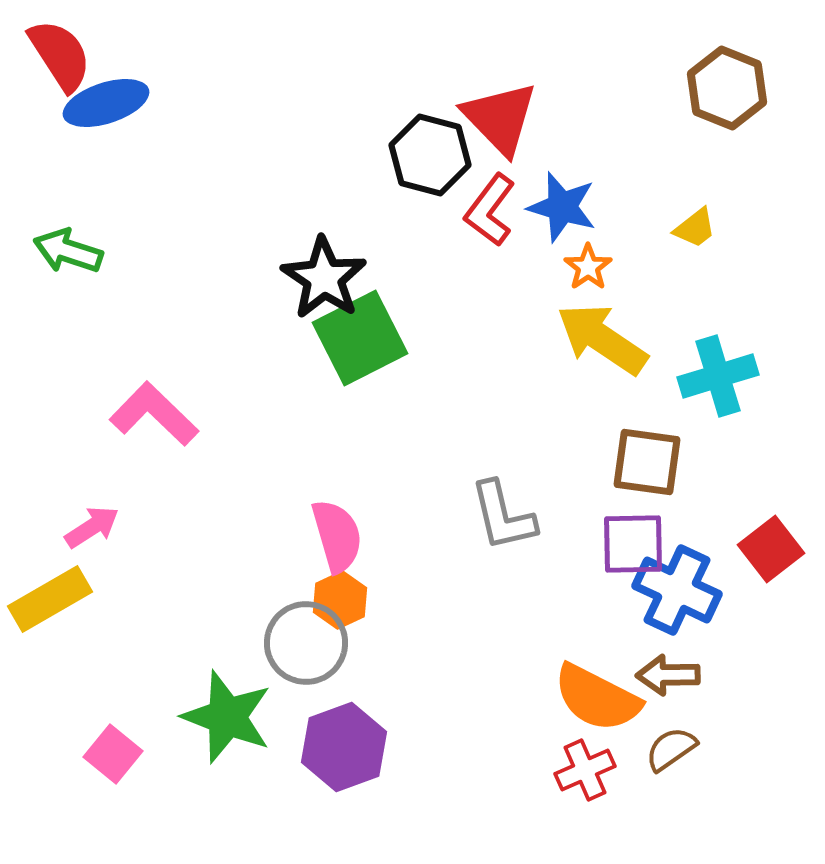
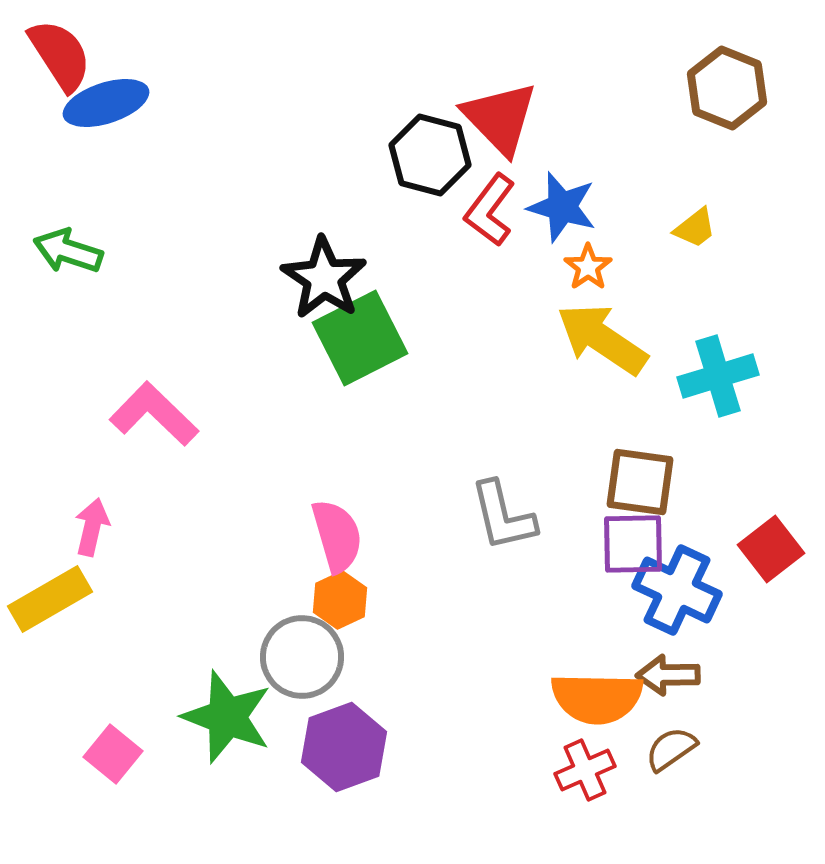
brown square: moved 7 px left, 20 px down
pink arrow: rotated 44 degrees counterclockwise
gray circle: moved 4 px left, 14 px down
orange semicircle: rotated 26 degrees counterclockwise
